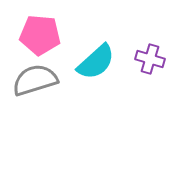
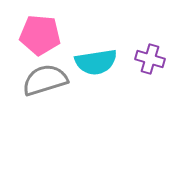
cyan semicircle: rotated 33 degrees clockwise
gray semicircle: moved 10 px right
